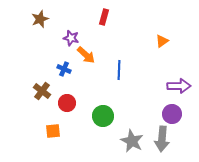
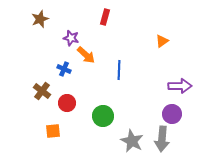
red rectangle: moved 1 px right
purple arrow: moved 1 px right
